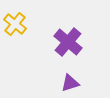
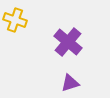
yellow cross: moved 4 px up; rotated 20 degrees counterclockwise
